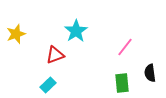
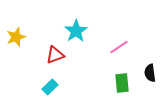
yellow star: moved 3 px down
pink line: moved 6 px left; rotated 18 degrees clockwise
cyan rectangle: moved 2 px right, 2 px down
